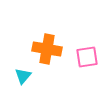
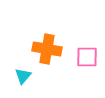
pink square: rotated 10 degrees clockwise
